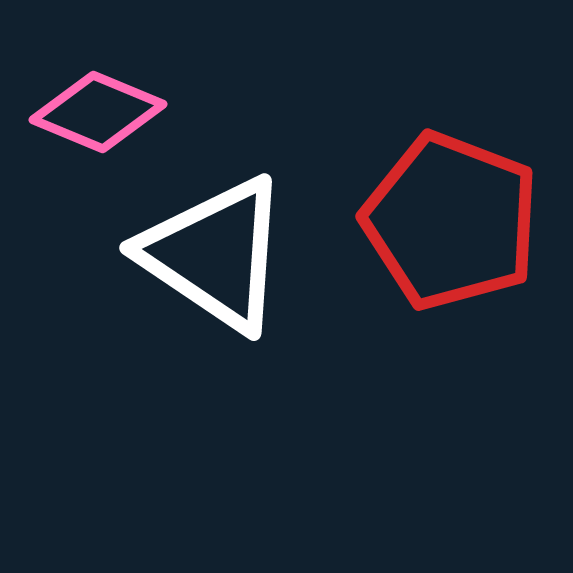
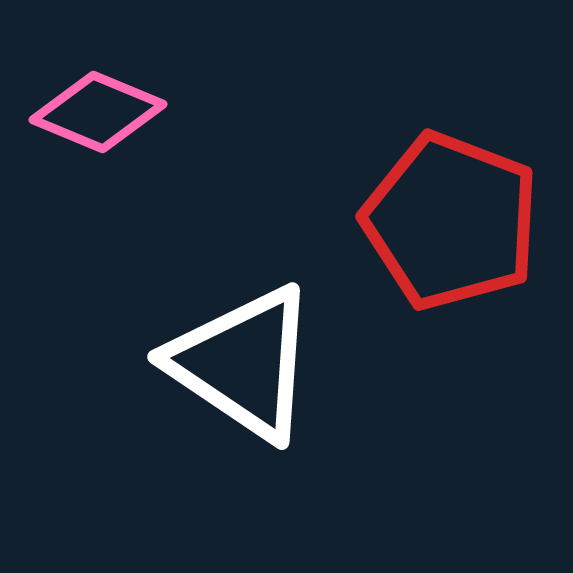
white triangle: moved 28 px right, 109 px down
